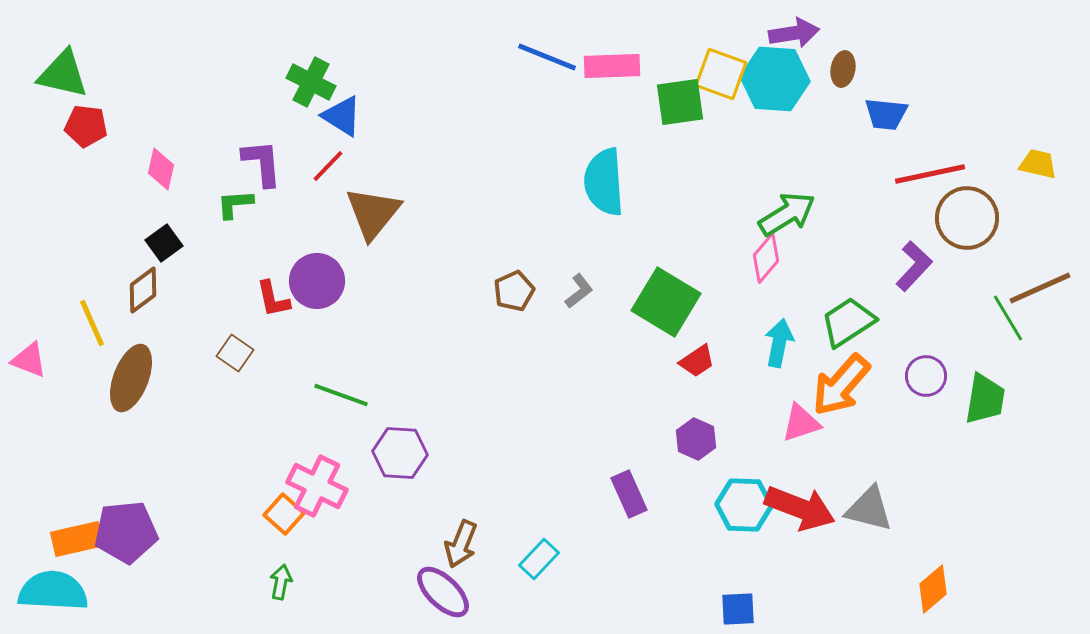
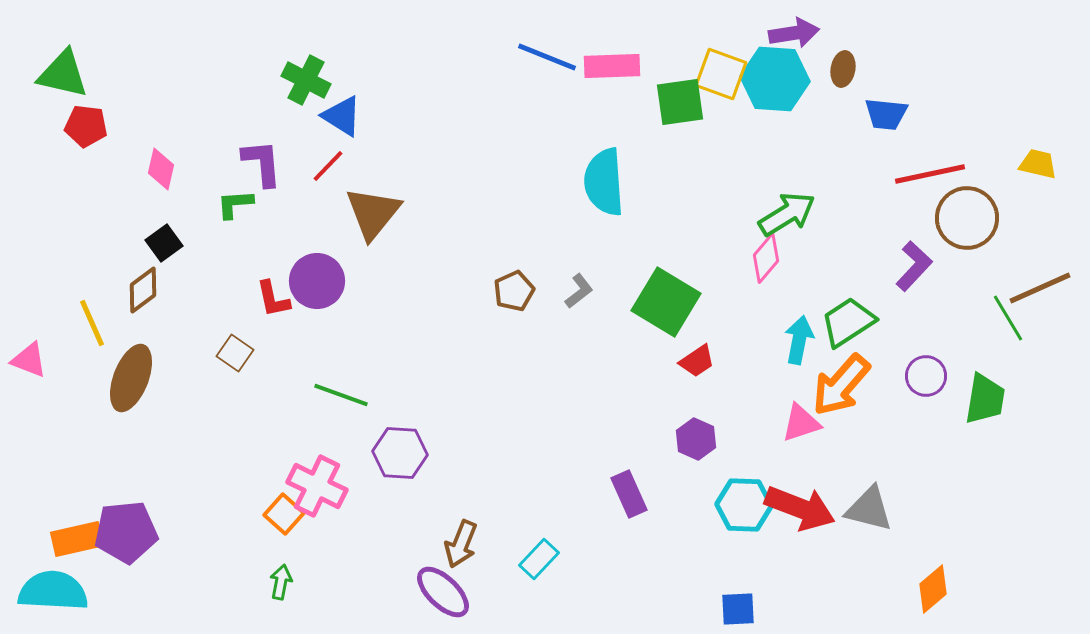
green cross at (311, 82): moved 5 px left, 2 px up
cyan arrow at (779, 343): moved 20 px right, 3 px up
